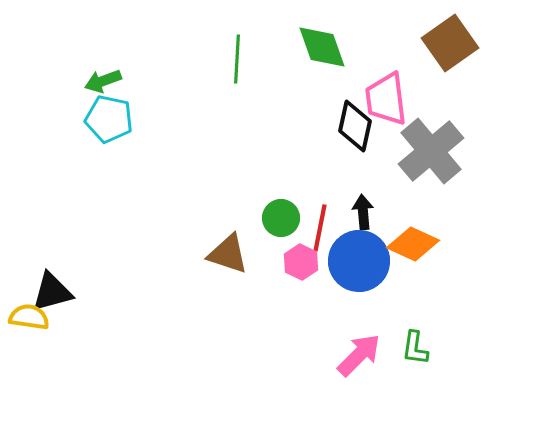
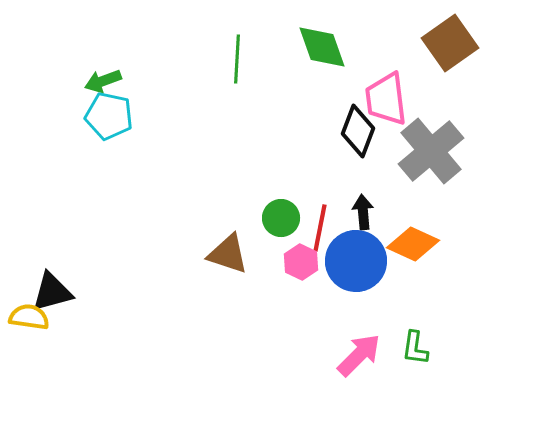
cyan pentagon: moved 3 px up
black diamond: moved 3 px right, 5 px down; rotated 9 degrees clockwise
blue circle: moved 3 px left
